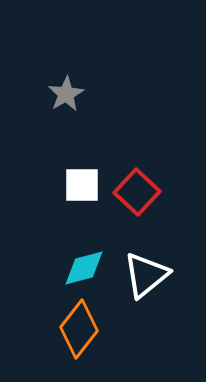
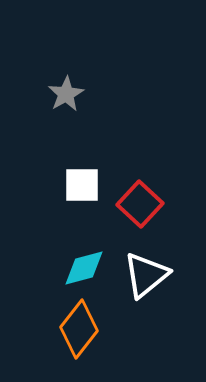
red square: moved 3 px right, 12 px down
